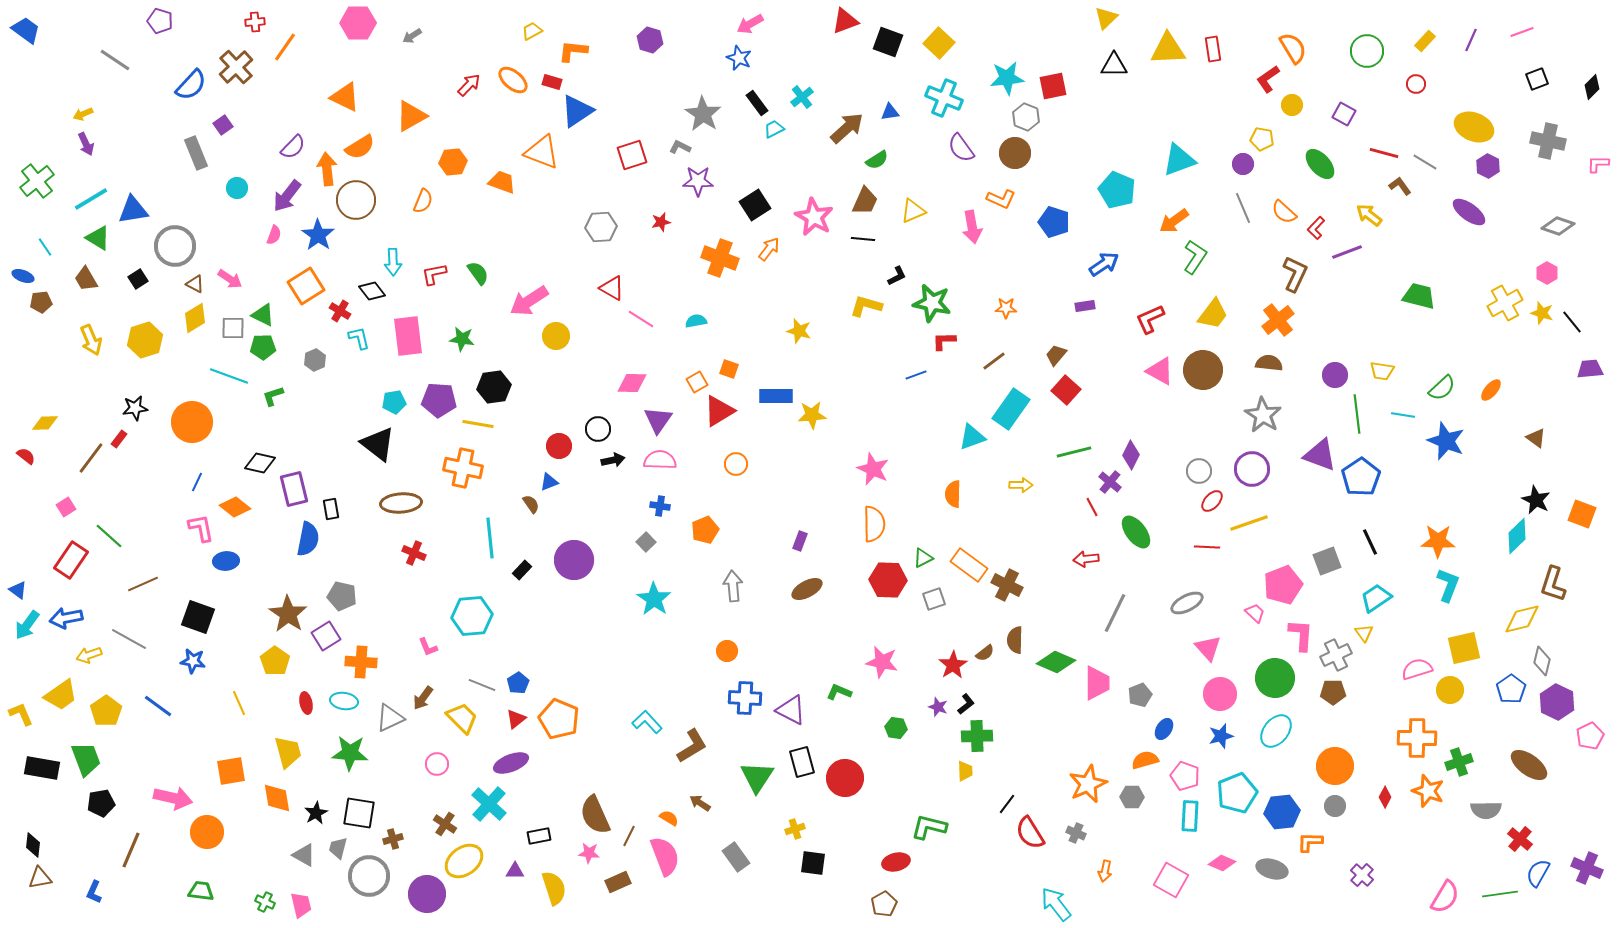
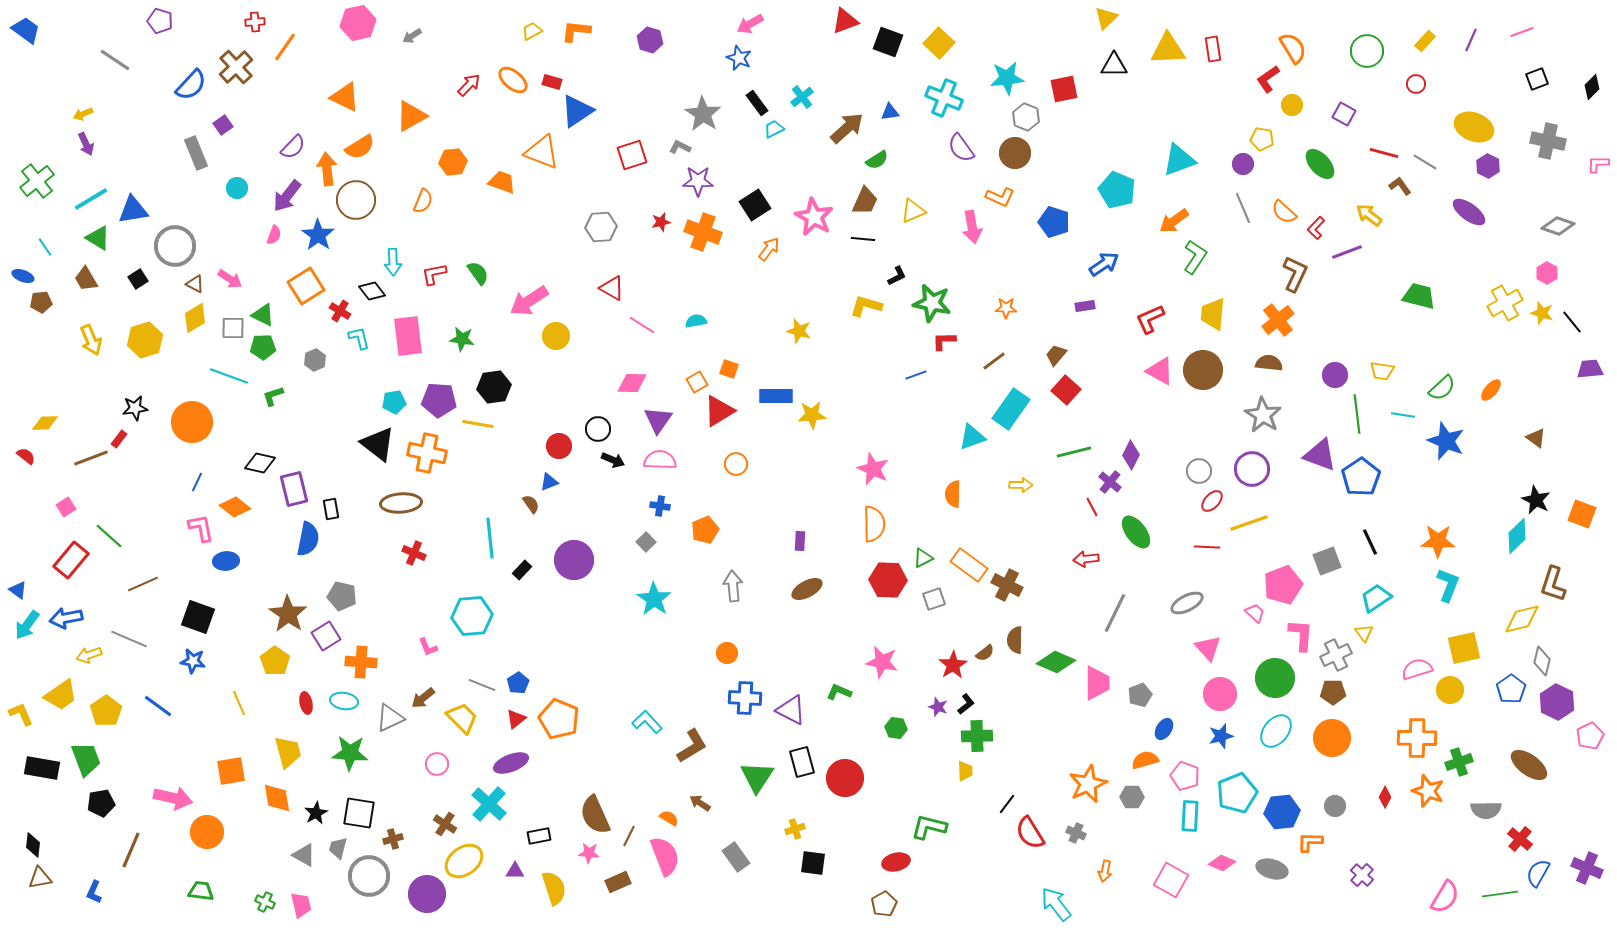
pink hexagon at (358, 23): rotated 12 degrees counterclockwise
orange L-shape at (573, 51): moved 3 px right, 20 px up
red square at (1053, 86): moved 11 px right, 3 px down
orange L-shape at (1001, 199): moved 1 px left, 2 px up
orange cross at (720, 258): moved 17 px left, 26 px up
yellow trapezoid at (1213, 314): rotated 148 degrees clockwise
pink line at (641, 319): moved 1 px right, 6 px down
brown line at (91, 458): rotated 32 degrees clockwise
black arrow at (613, 460): rotated 35 degrees clockwise
orange cross at (463, 468): moved 36 px left, 15 px up
purple rectangle at (800, 541): rotated 18 degrees counterclockwise
red rectangle at (71, 560): rotated 6 degrees clockwise
gray line at (129, 639): rotated 6 degrees counterclockwise
orange circle at (727, 651): moved 2 px down
brown arrow at (423, 698): rotated 15 degrees clockwise
orange circle at (1335, 766): moved 3 px left, 28 px up
